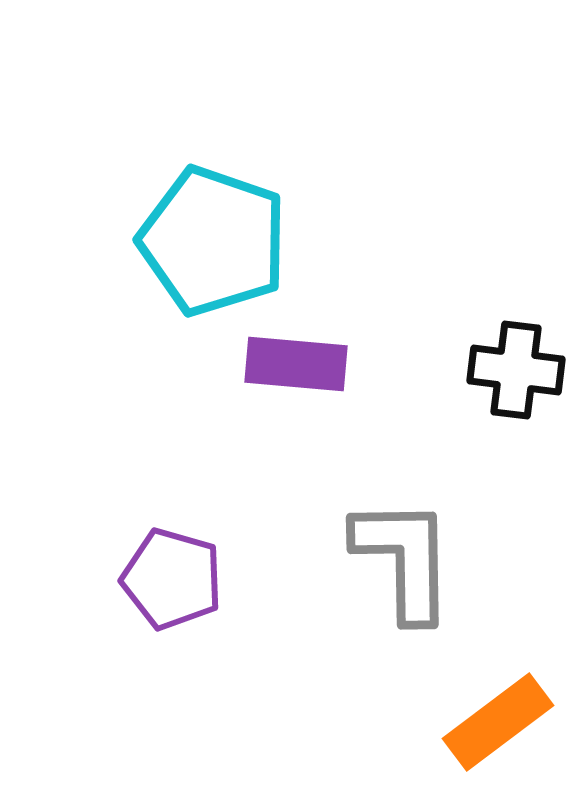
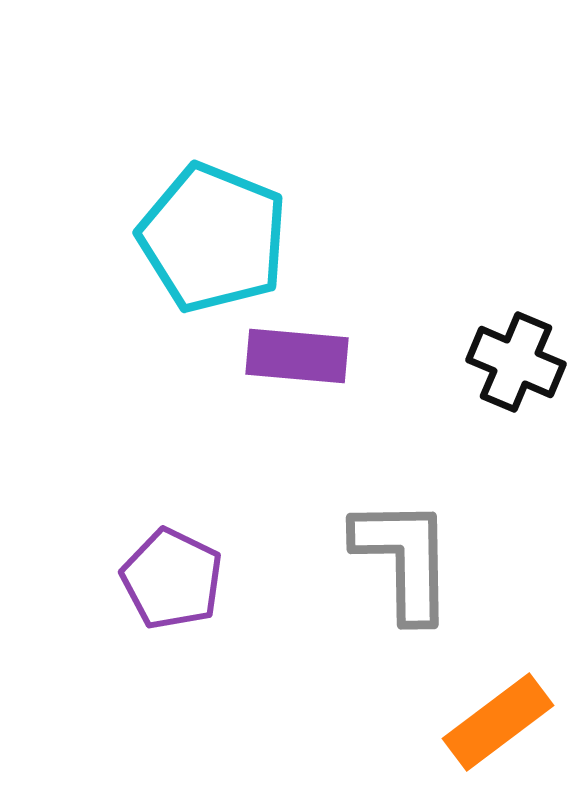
cyan pentagon: moved 3 px up; rotated 3 degrees clockwise
purple rectangle: moved 1 px right, 8 px up
black cross: moved 8 px up; rotated 16 degrees clockwise
purple pentagon: rotated 10 degrees clockwise
